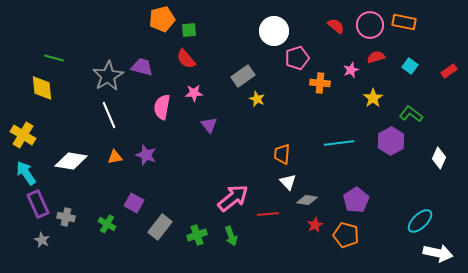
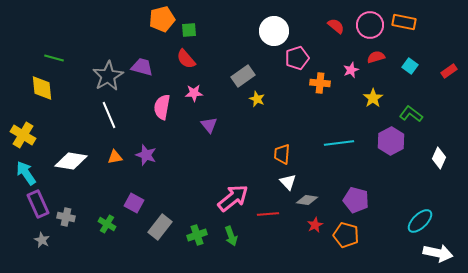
purple pentagon at (356, 200): rotated 25 degrees counterclockwise
